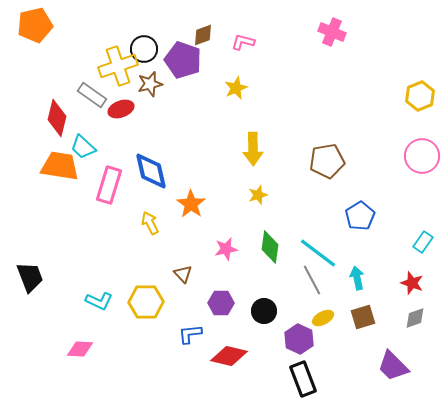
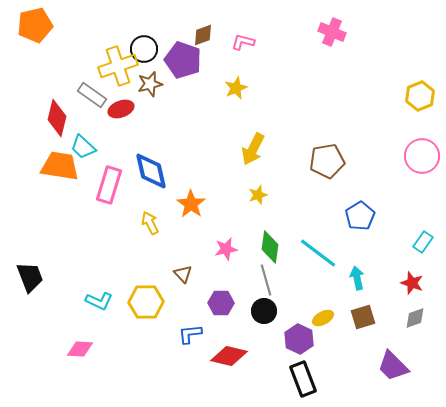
yellow arrow at (253, 149): rotated 28 degrees clockwise
gray line at (312, 280): moved 46 px left; rotated 12 degrees clockwise
